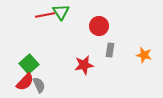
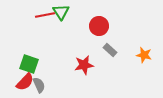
gray rectangle: rotated 56 degrees counterclockwise
green square: rotated 30 degrees counterclockwise
